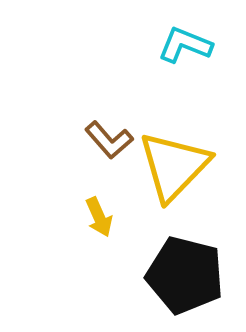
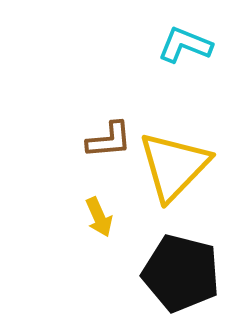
brown L-shape: rotated 54 degrees counterclockwise
black pentagon: moved 4 px left, 2 px up
